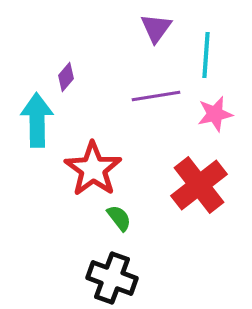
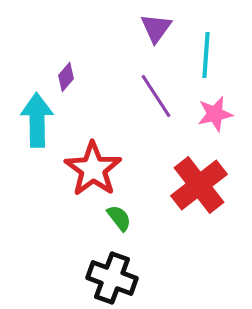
purple line: rotated 66 degrees clockwise
